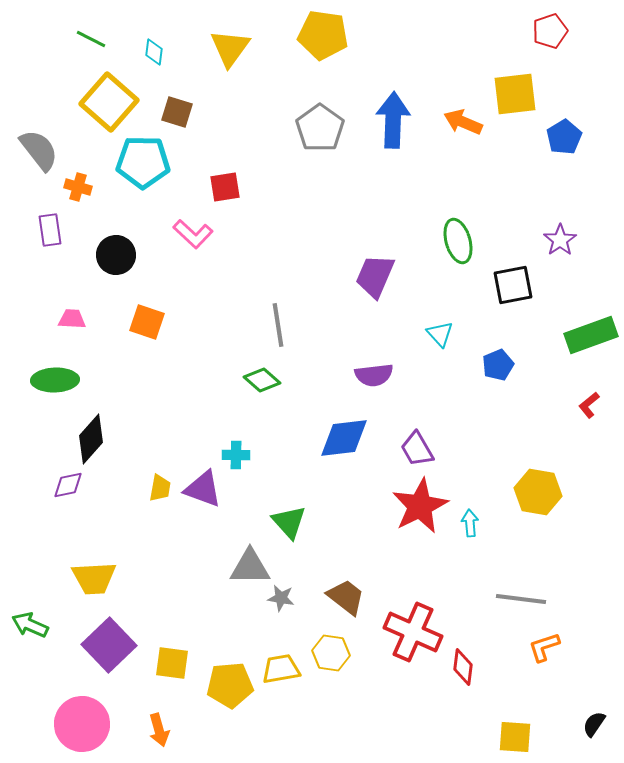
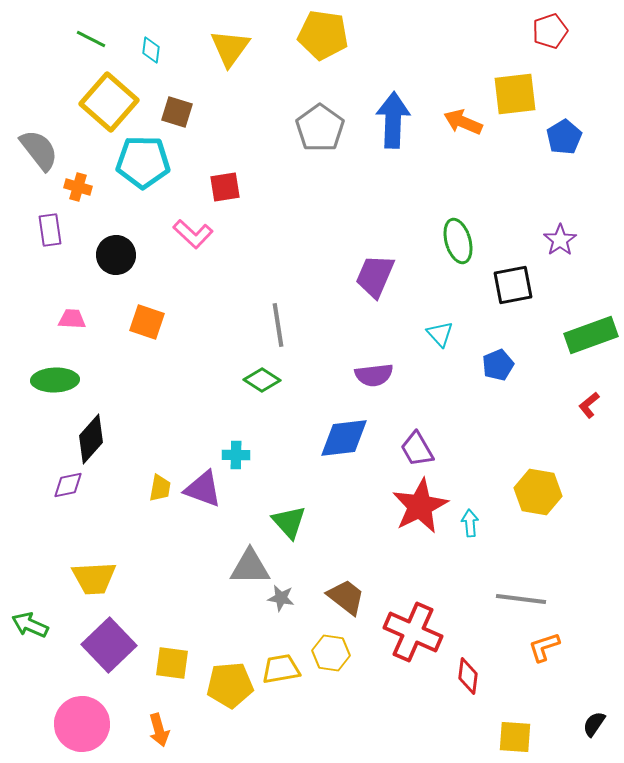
cyan diamond at (154, 52): moved 3 px left, 2 px up
green diamond at (262, 380): rotated 9 degrees counterclockwise
red diamond at (463, 667): moved 5 px right, 9 px down
